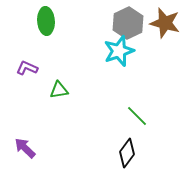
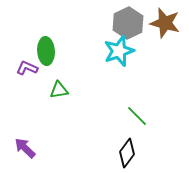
green ellipse: moved 30 px down
